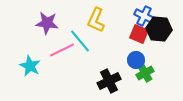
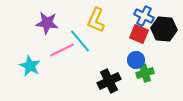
black hexagon: moved 5 px right
green cross: rotated 12 degrees clockwise
